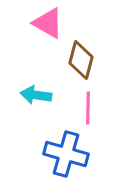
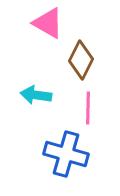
brown diamond: rotated 12 degrees clockwise
